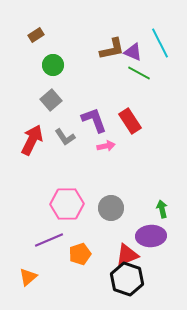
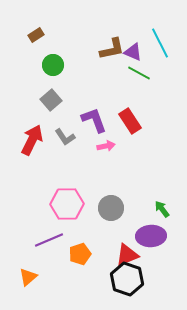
green arrow: rotated 24 degrees counterclockwise
